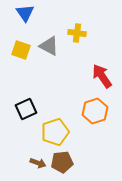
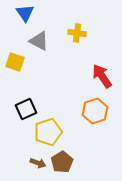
gray triangle: moved 10 px left, 5 px up
yellow square: moved 6 px left, 12 px down
yellow pentagon: moved 7 px left
brown pentagon: rotated 25 degrees counterclockwise
